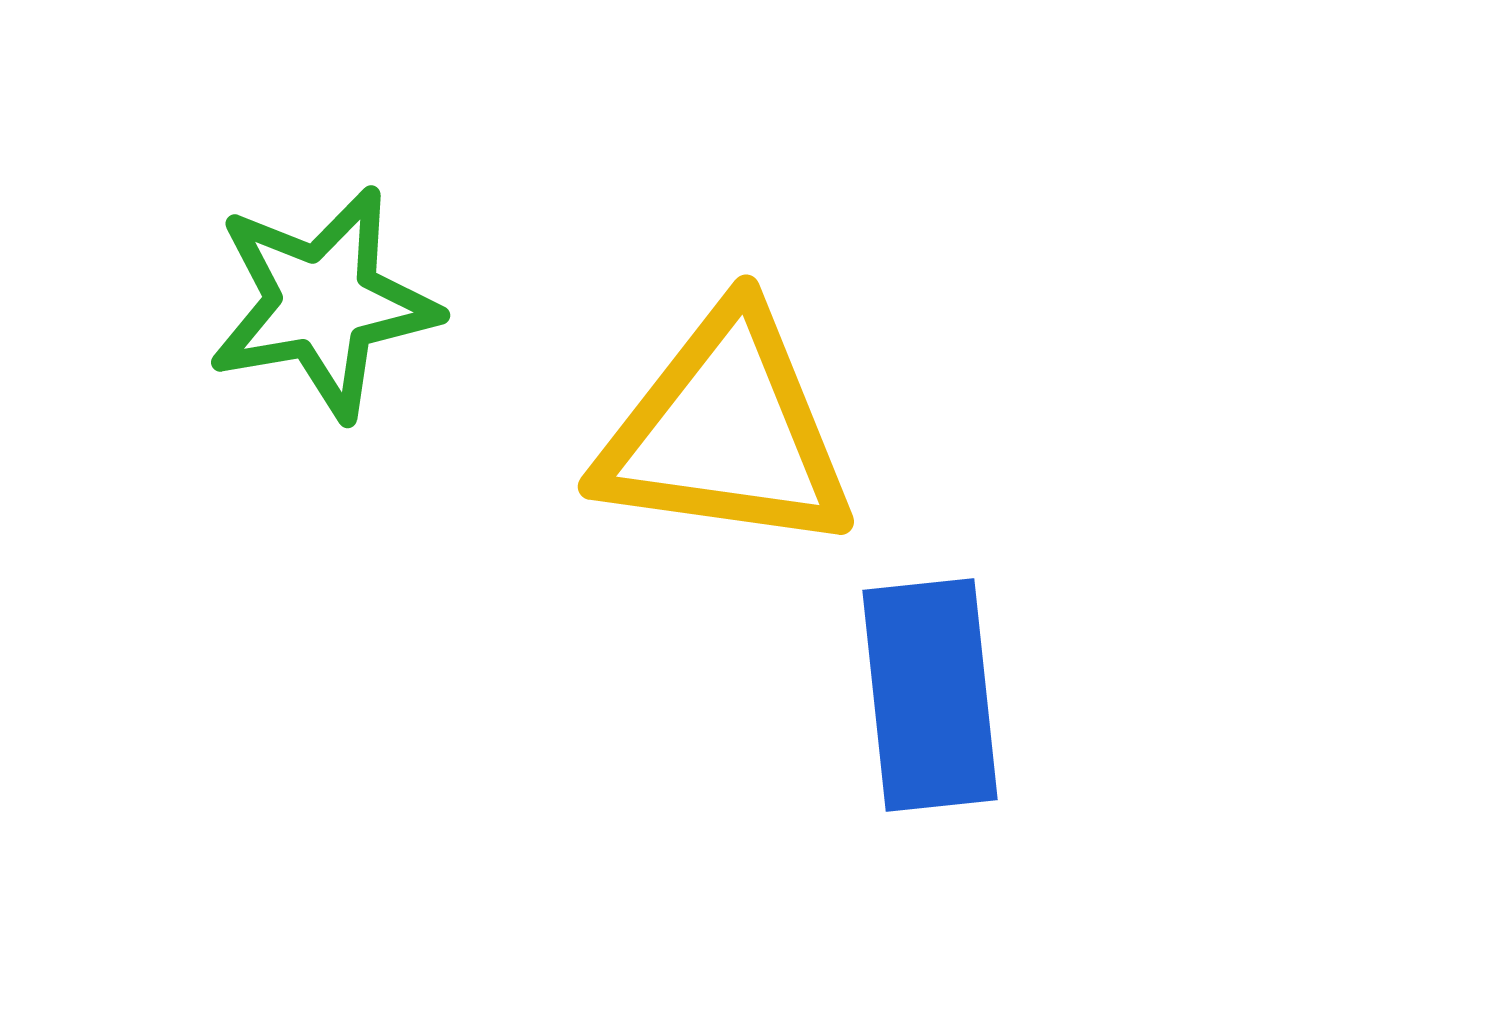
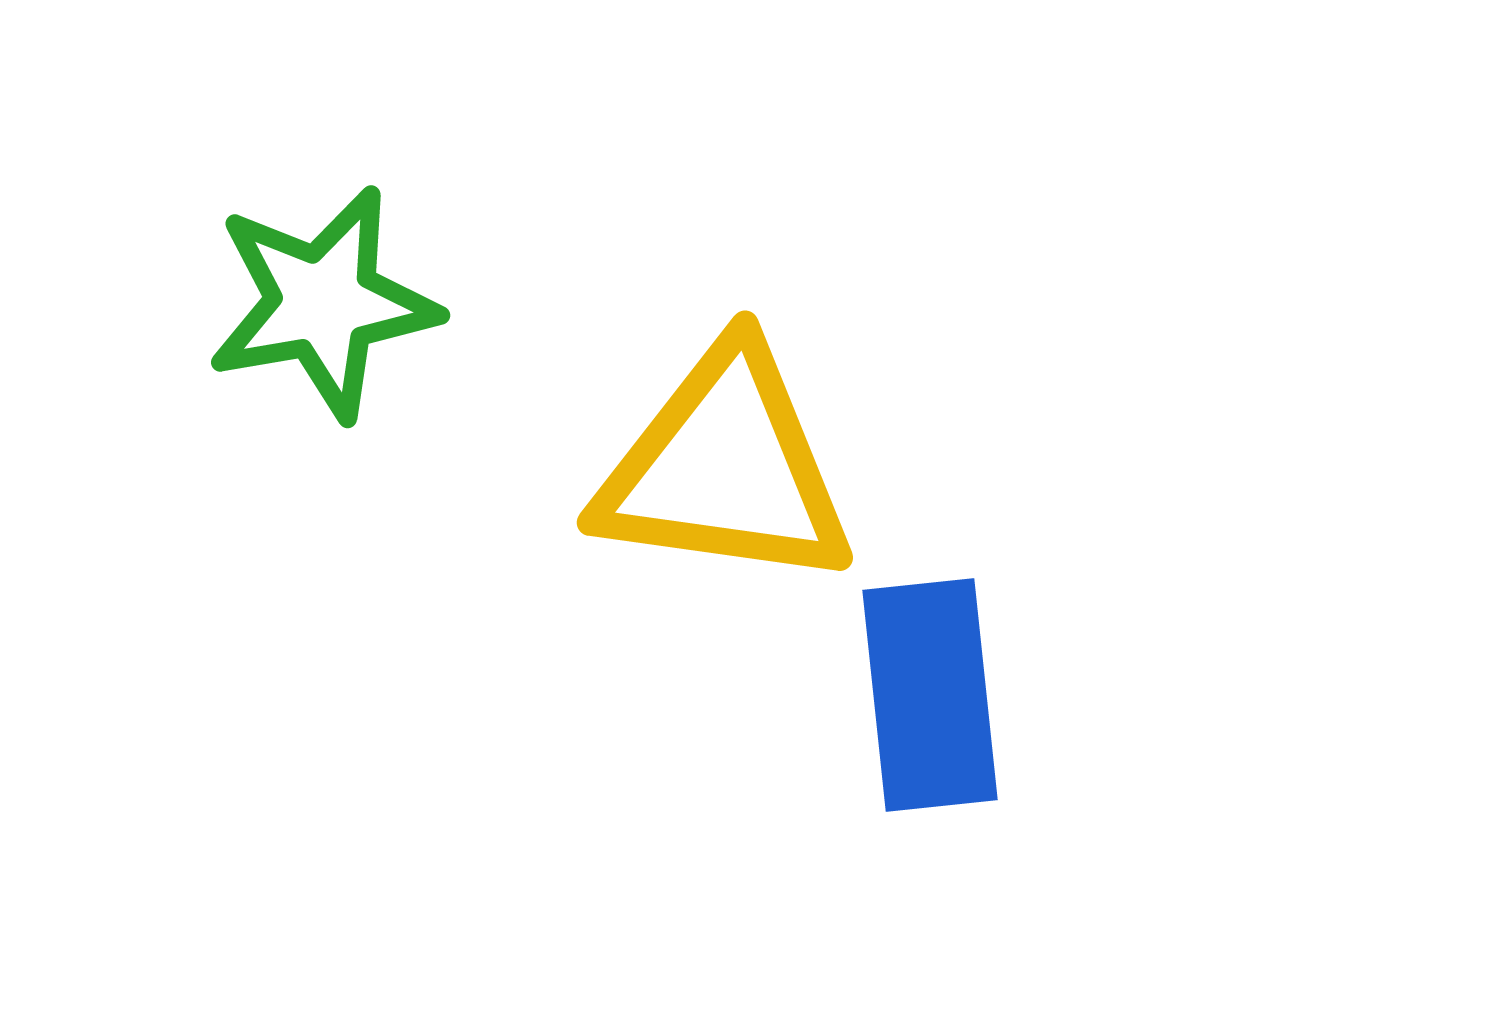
yellow triangle: moved 1 px left, 36 px down
